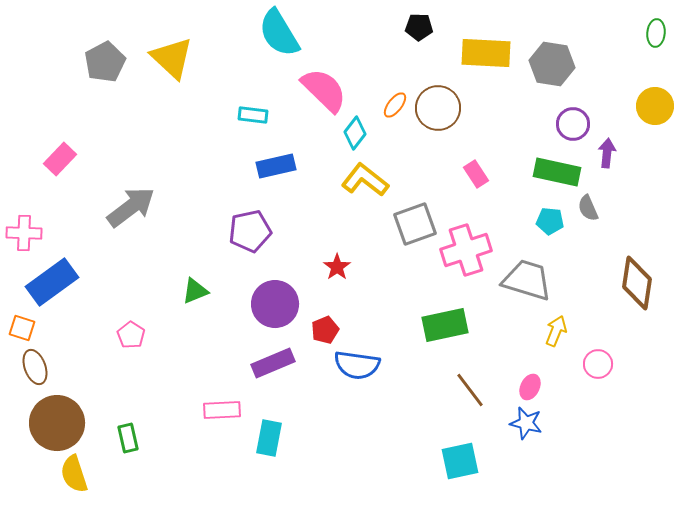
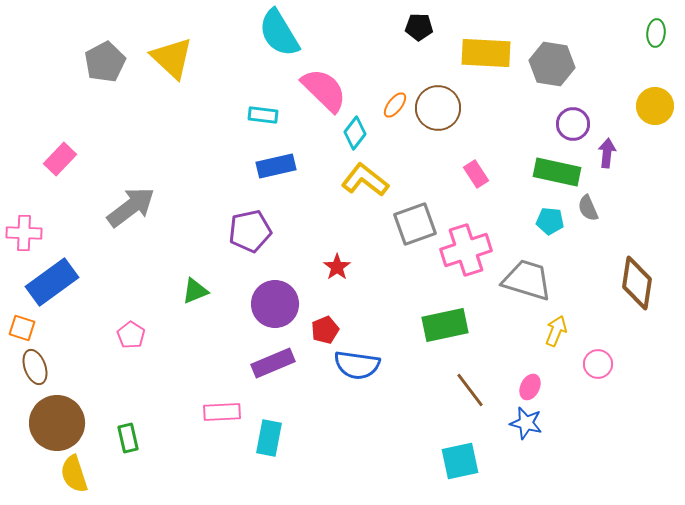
cyan rectangle at (253, 115): moved 10 px right
pink rectangle at (222, 410): moved 2 px down
